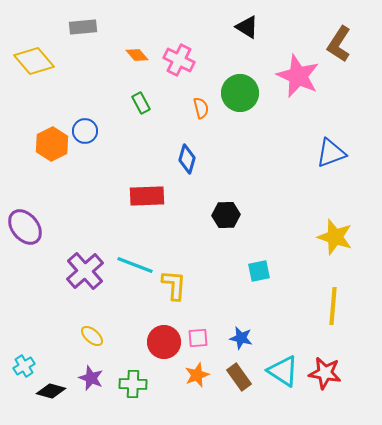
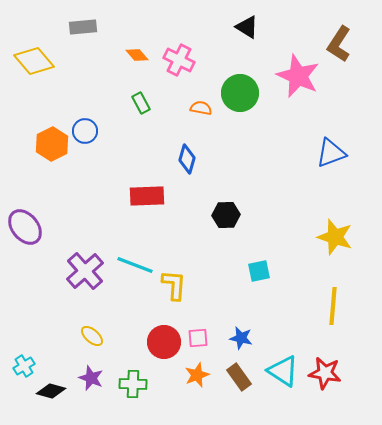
orange semicircle: rotated 65 degrees counterclockwise
